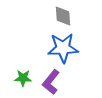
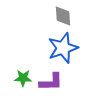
blue star: rotated 16 degrees counterclockwise
purple L-shape: rotated 130 degrees counterclockwise
